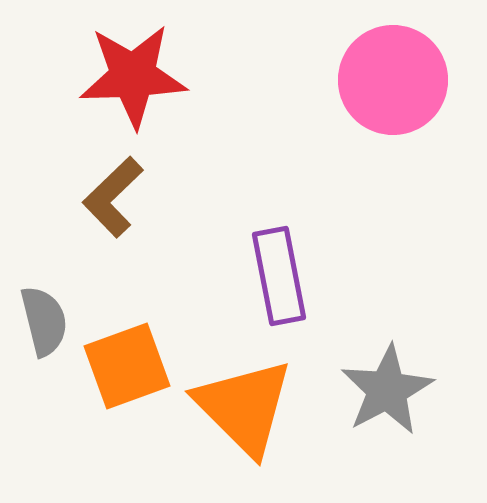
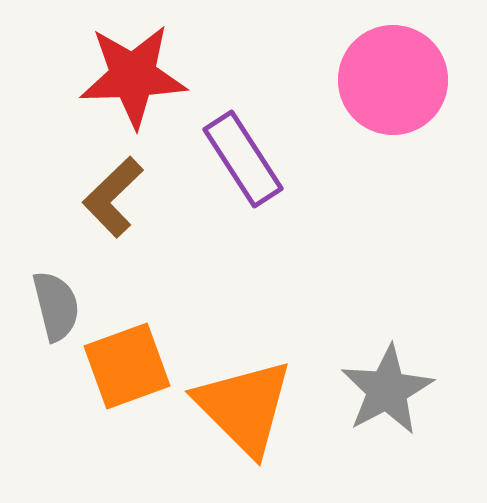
purple rectangle: moved 36 px left, 117 px up; rotated 22 degrees counterclockwise
gray semicircle: moved 12 px right, 15 px up
